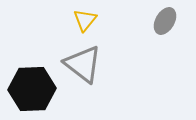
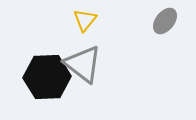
gray ellipse: rotated 8 degrees clockwise
black hexagon: moved 15 px right, 12 px up
